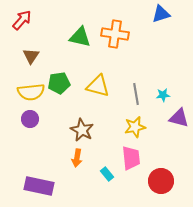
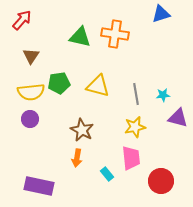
purple triangle: moved 1 px left
